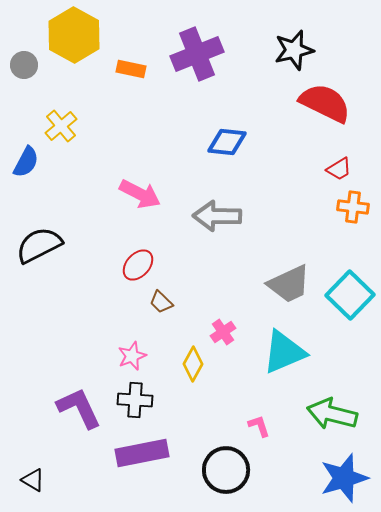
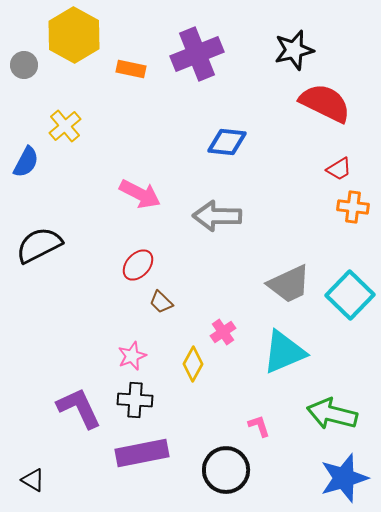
yellow cross: moved 4 px right
